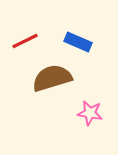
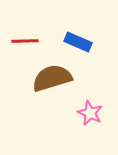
red line: rotated 24 degrees clockwise
pink star: rotated 15 degrees clockwise
